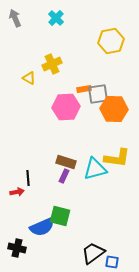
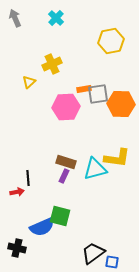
yellow triangle: moved 4 px down; rotated 48 degrees clockwise
orange hexagon: moved 7 px right, 5 px up
